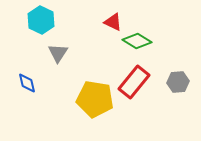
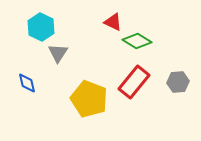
cyan hexagon: moved 7 px down
yellow pentagon: moved 6 px left; rotated 12 degrees clockwise
